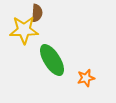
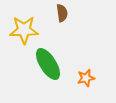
brown semicircle: moved 25 px right; rotated 12 degrees counterclockwise
green ellipse: moved 4 px left, 4 px down
